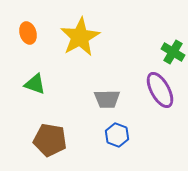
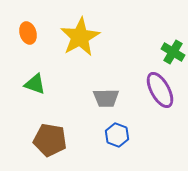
gray trapezoid: moved 1 px left, 1 px up
